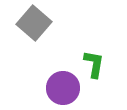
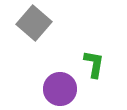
purple circle: moved 3 px left, 1 px down
